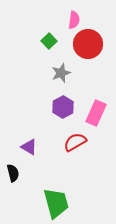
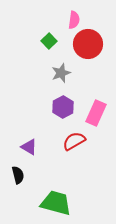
red semicircle: moved 1 px left, 1 px up
black semicircle: moved 5 px right, 2 px down
green trapezoid: rotated 60 degrees counterclockwise
